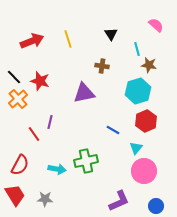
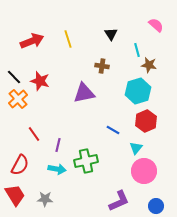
cyan line: moved 1 px down
purple line: moved 8 px right, 23 px down
